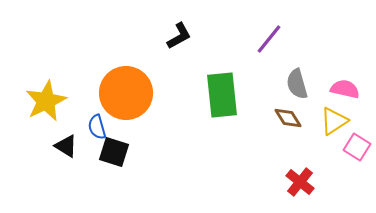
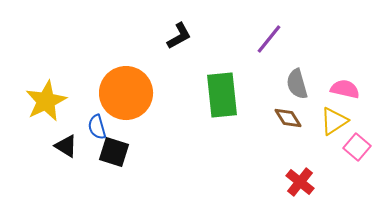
pink square: rotated 8 degrees clockwise
